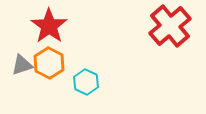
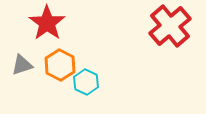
red star: moved 2 px left, 3 px up
orange hexagon: moved 11 px right, 2 px down
